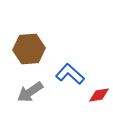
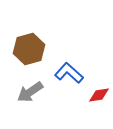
brown hexagon: rotated 12 degrees counterclockwise
blue L-shape: moved 1 px left, 1 px up
